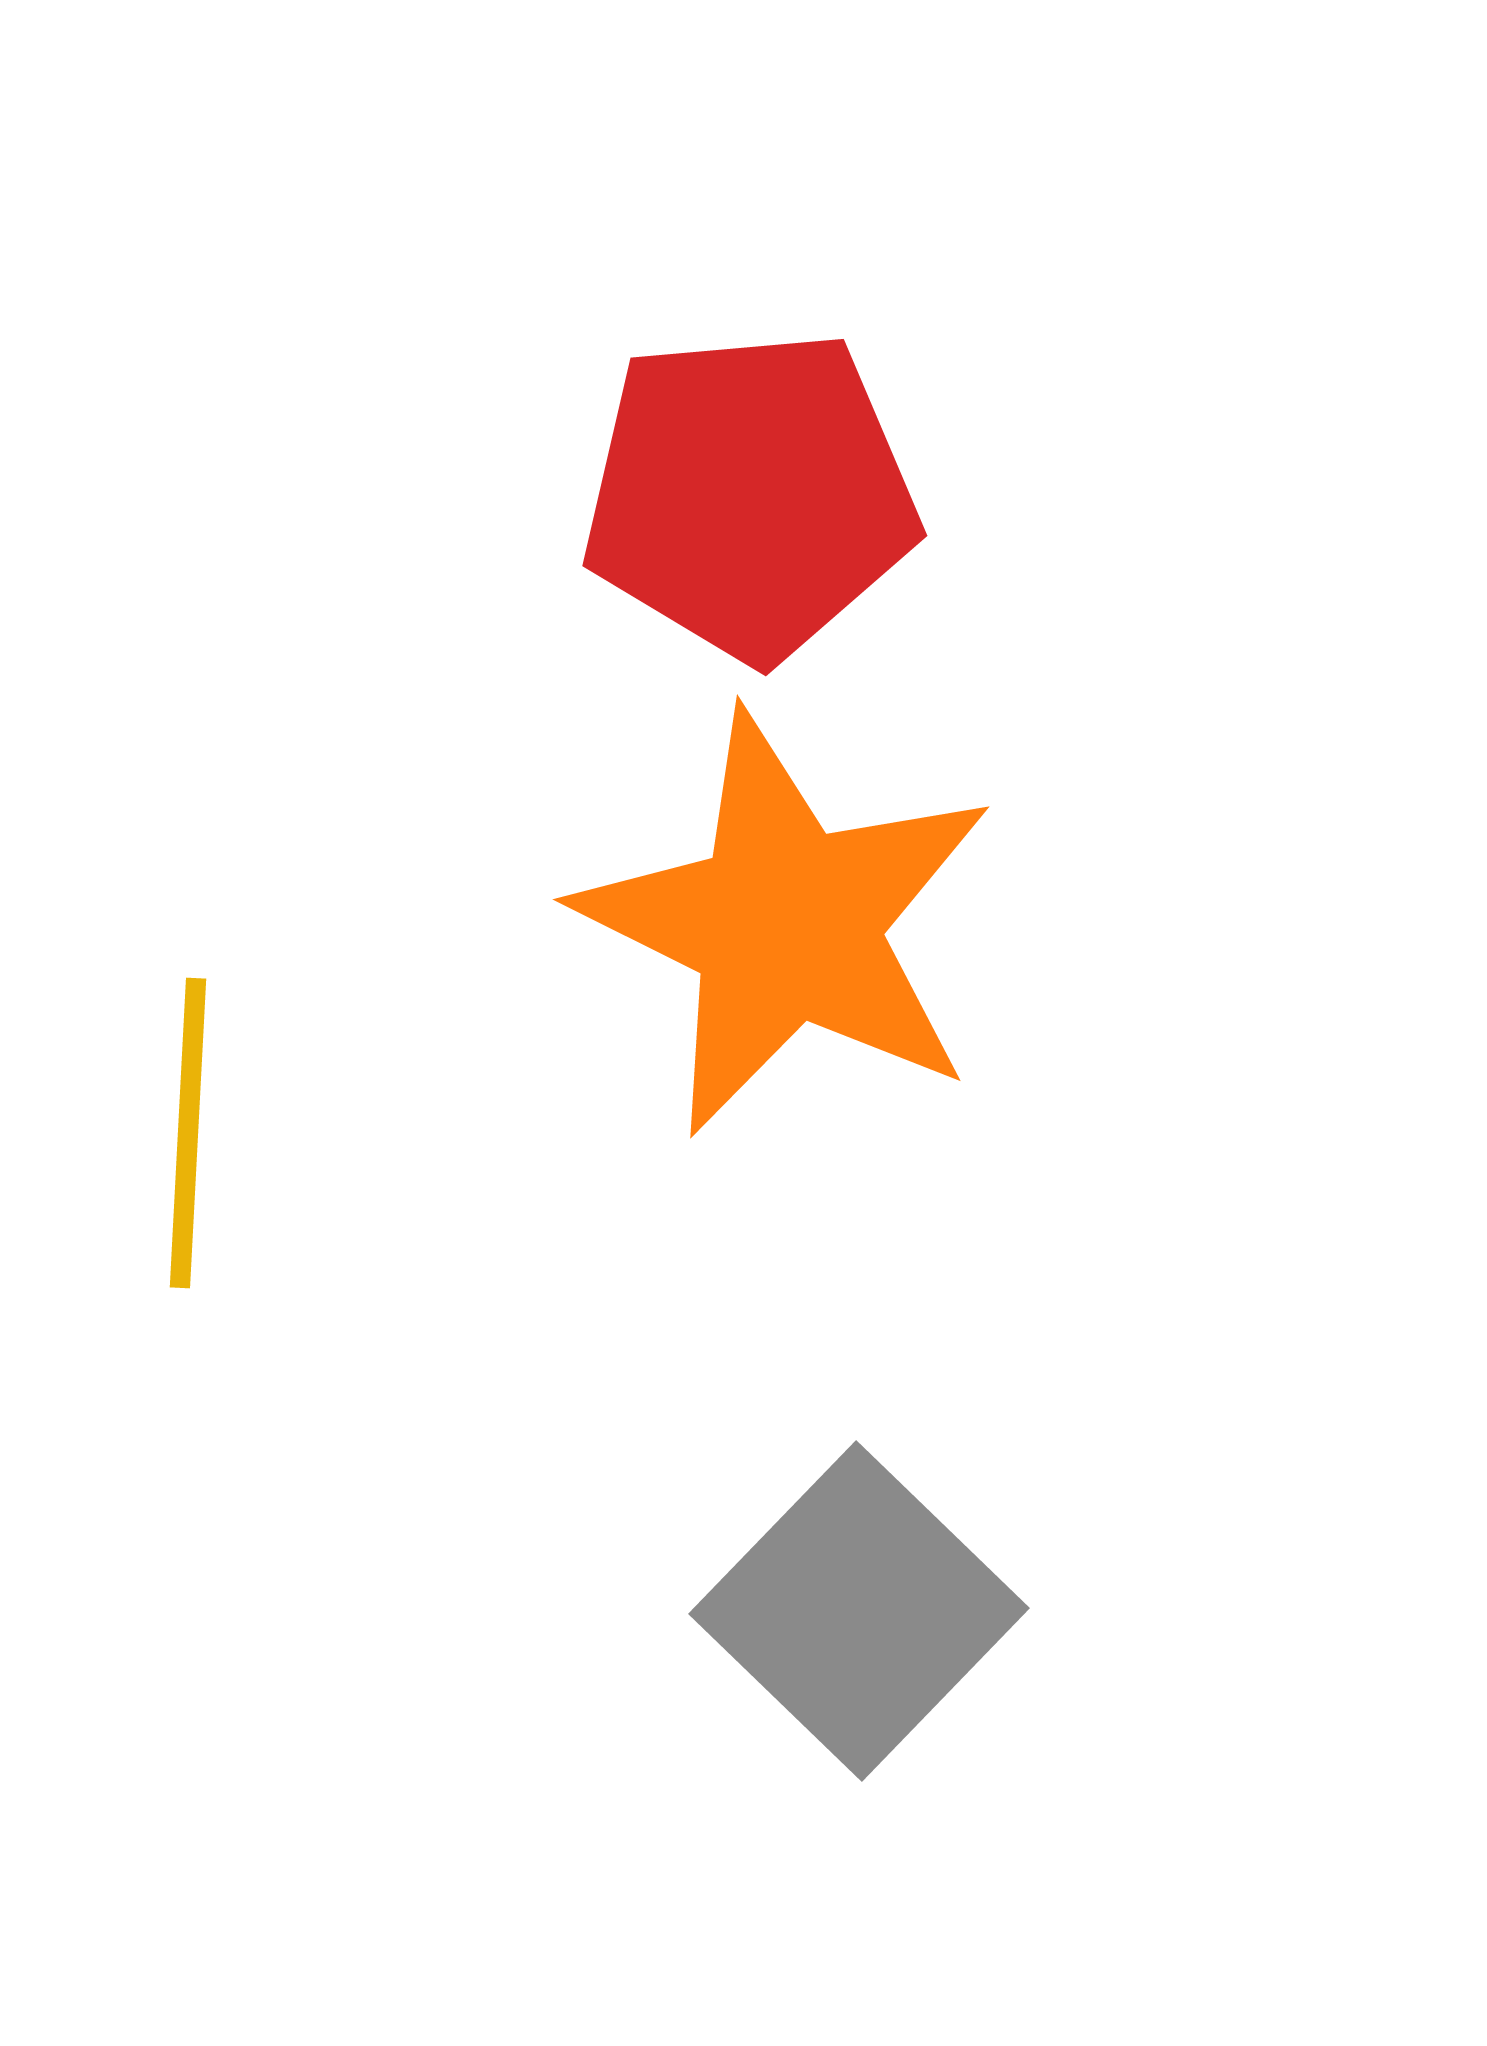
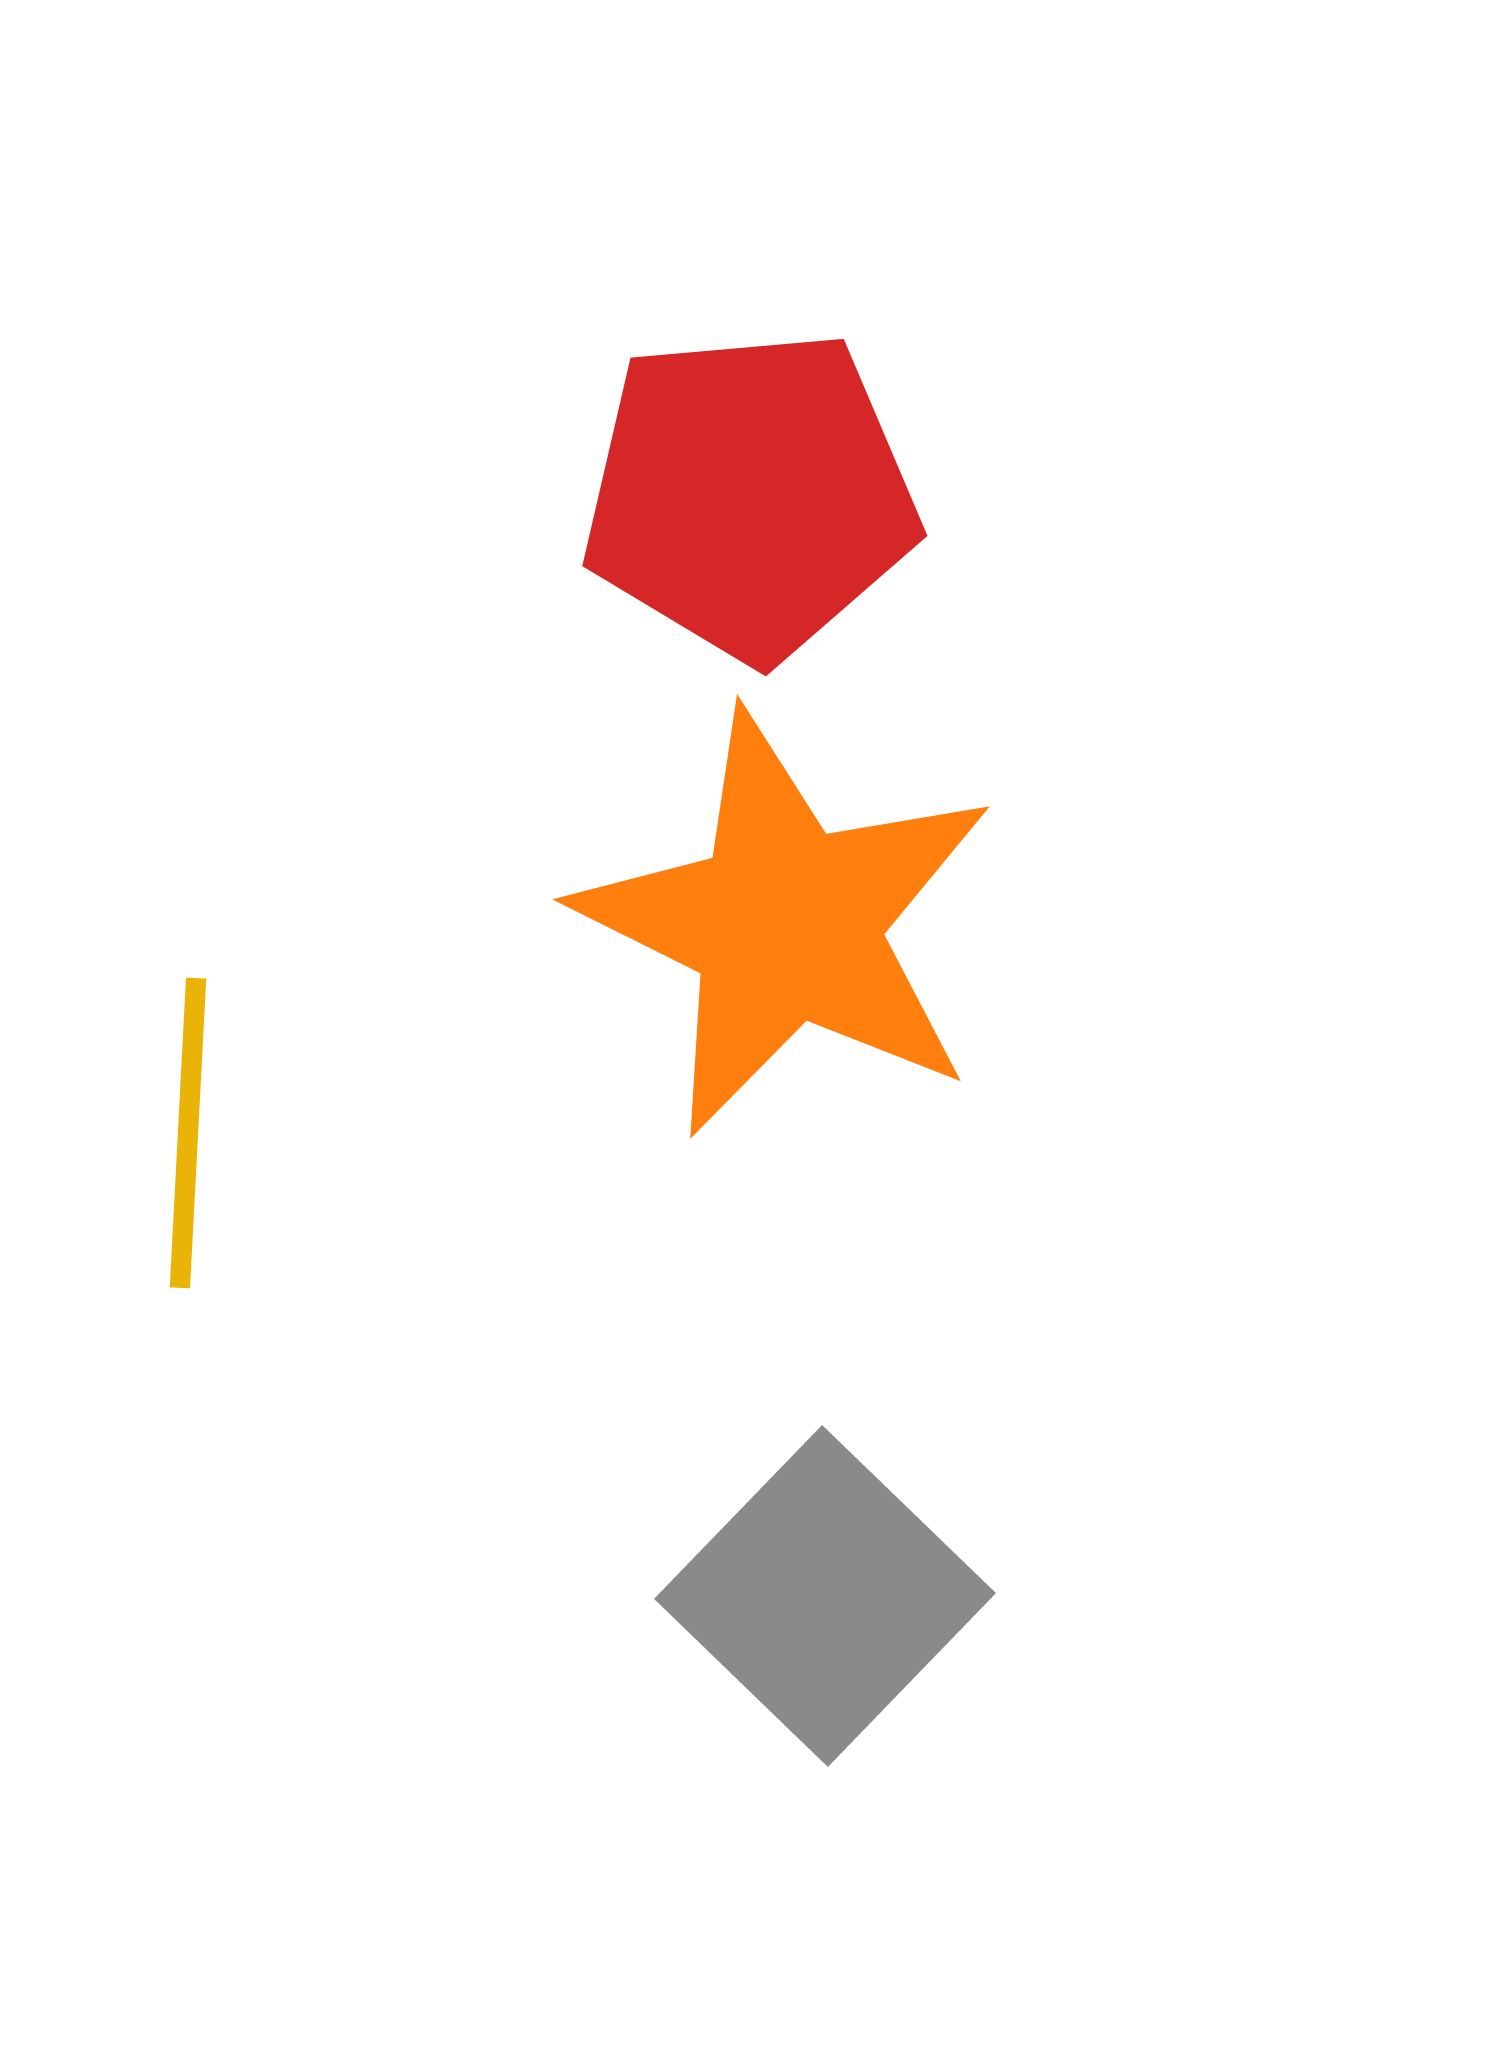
gray square: moved 34 px left, 15 px up
